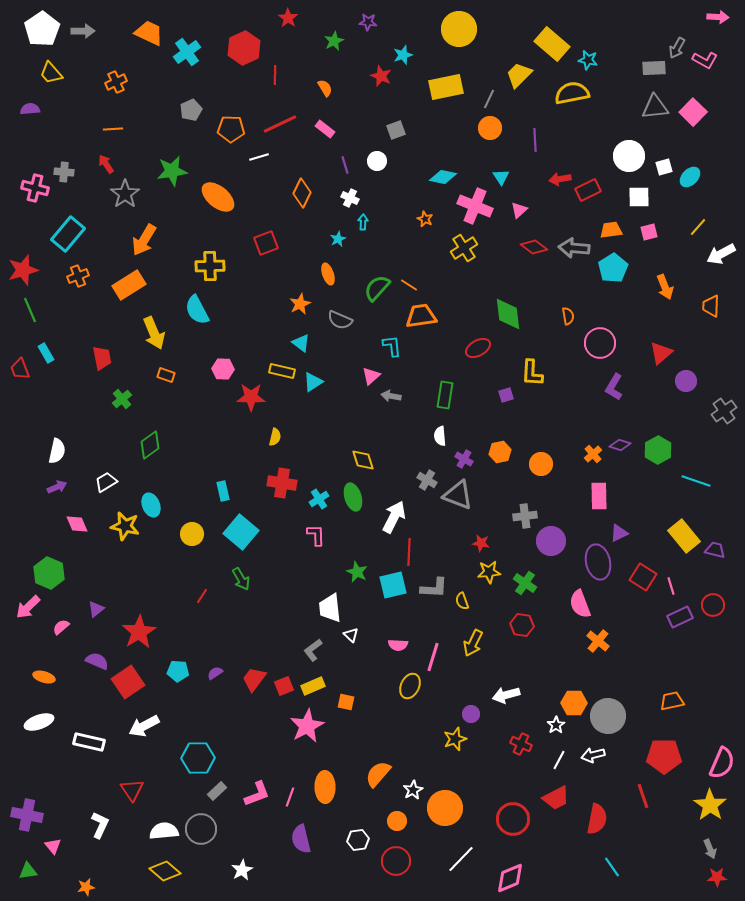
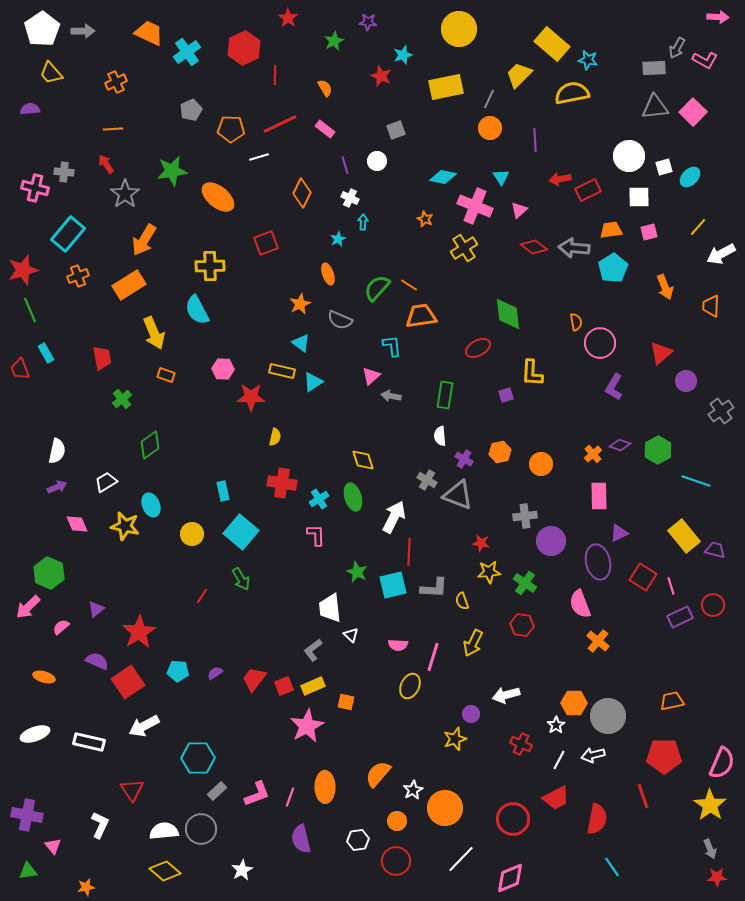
orange semicircle at (568, 316): moved 8 px right, 6 px down
gray cross at (724, 411): moved 3 px left
white ellipse at (39, 722): moved 4 px left, 12 px down
